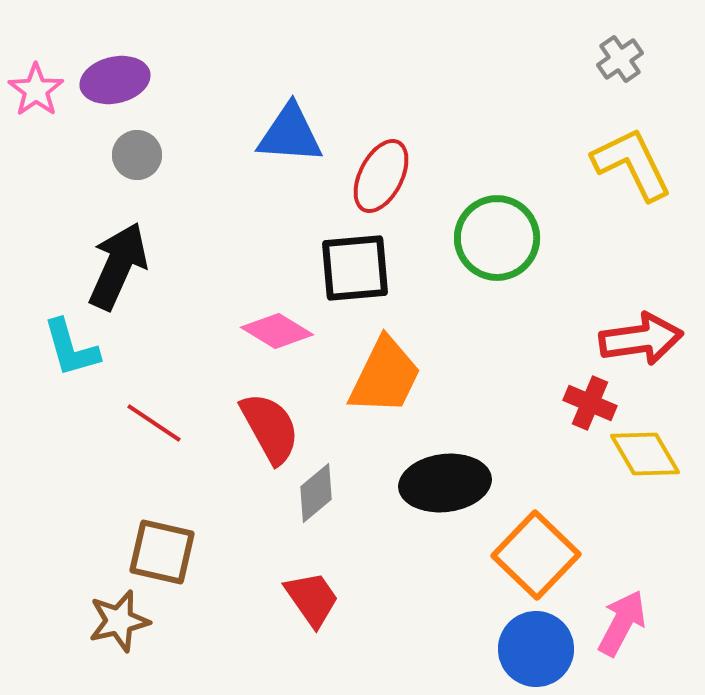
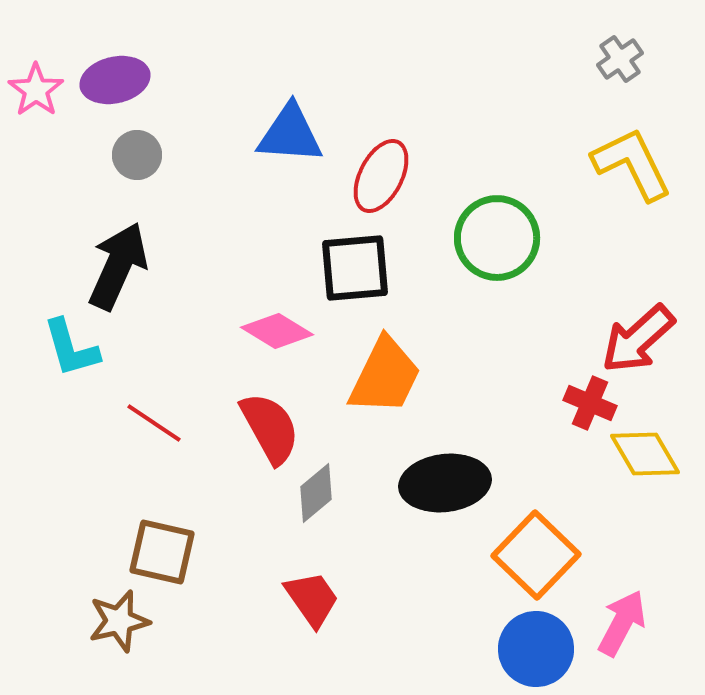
red arrow: moved 3 px left; rotated 146 degrees clockwise
